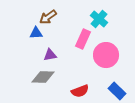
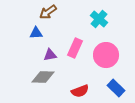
brown arrow: moved 5 px up
pink rectangle: moved 8 px left, 9 px down
blue rectangle: moved 1 px left, 3 px up
